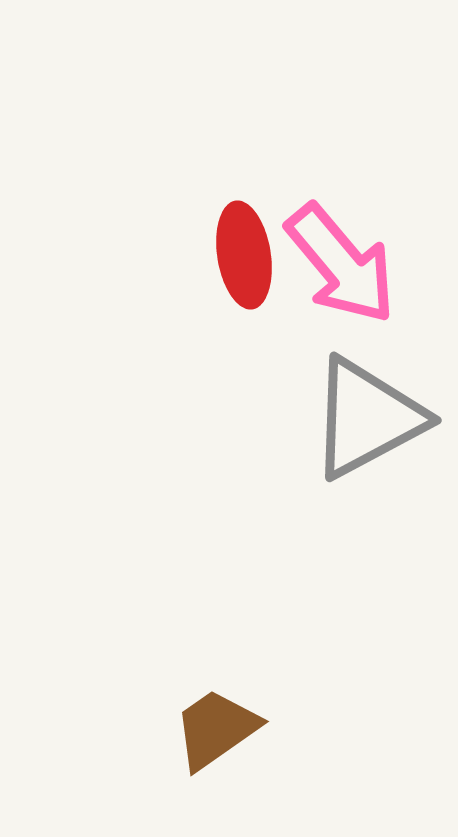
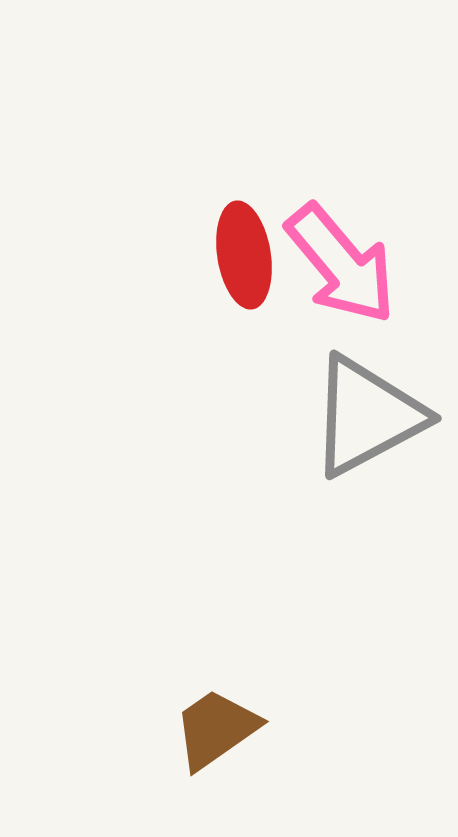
gray triangle: moved 2 px up
